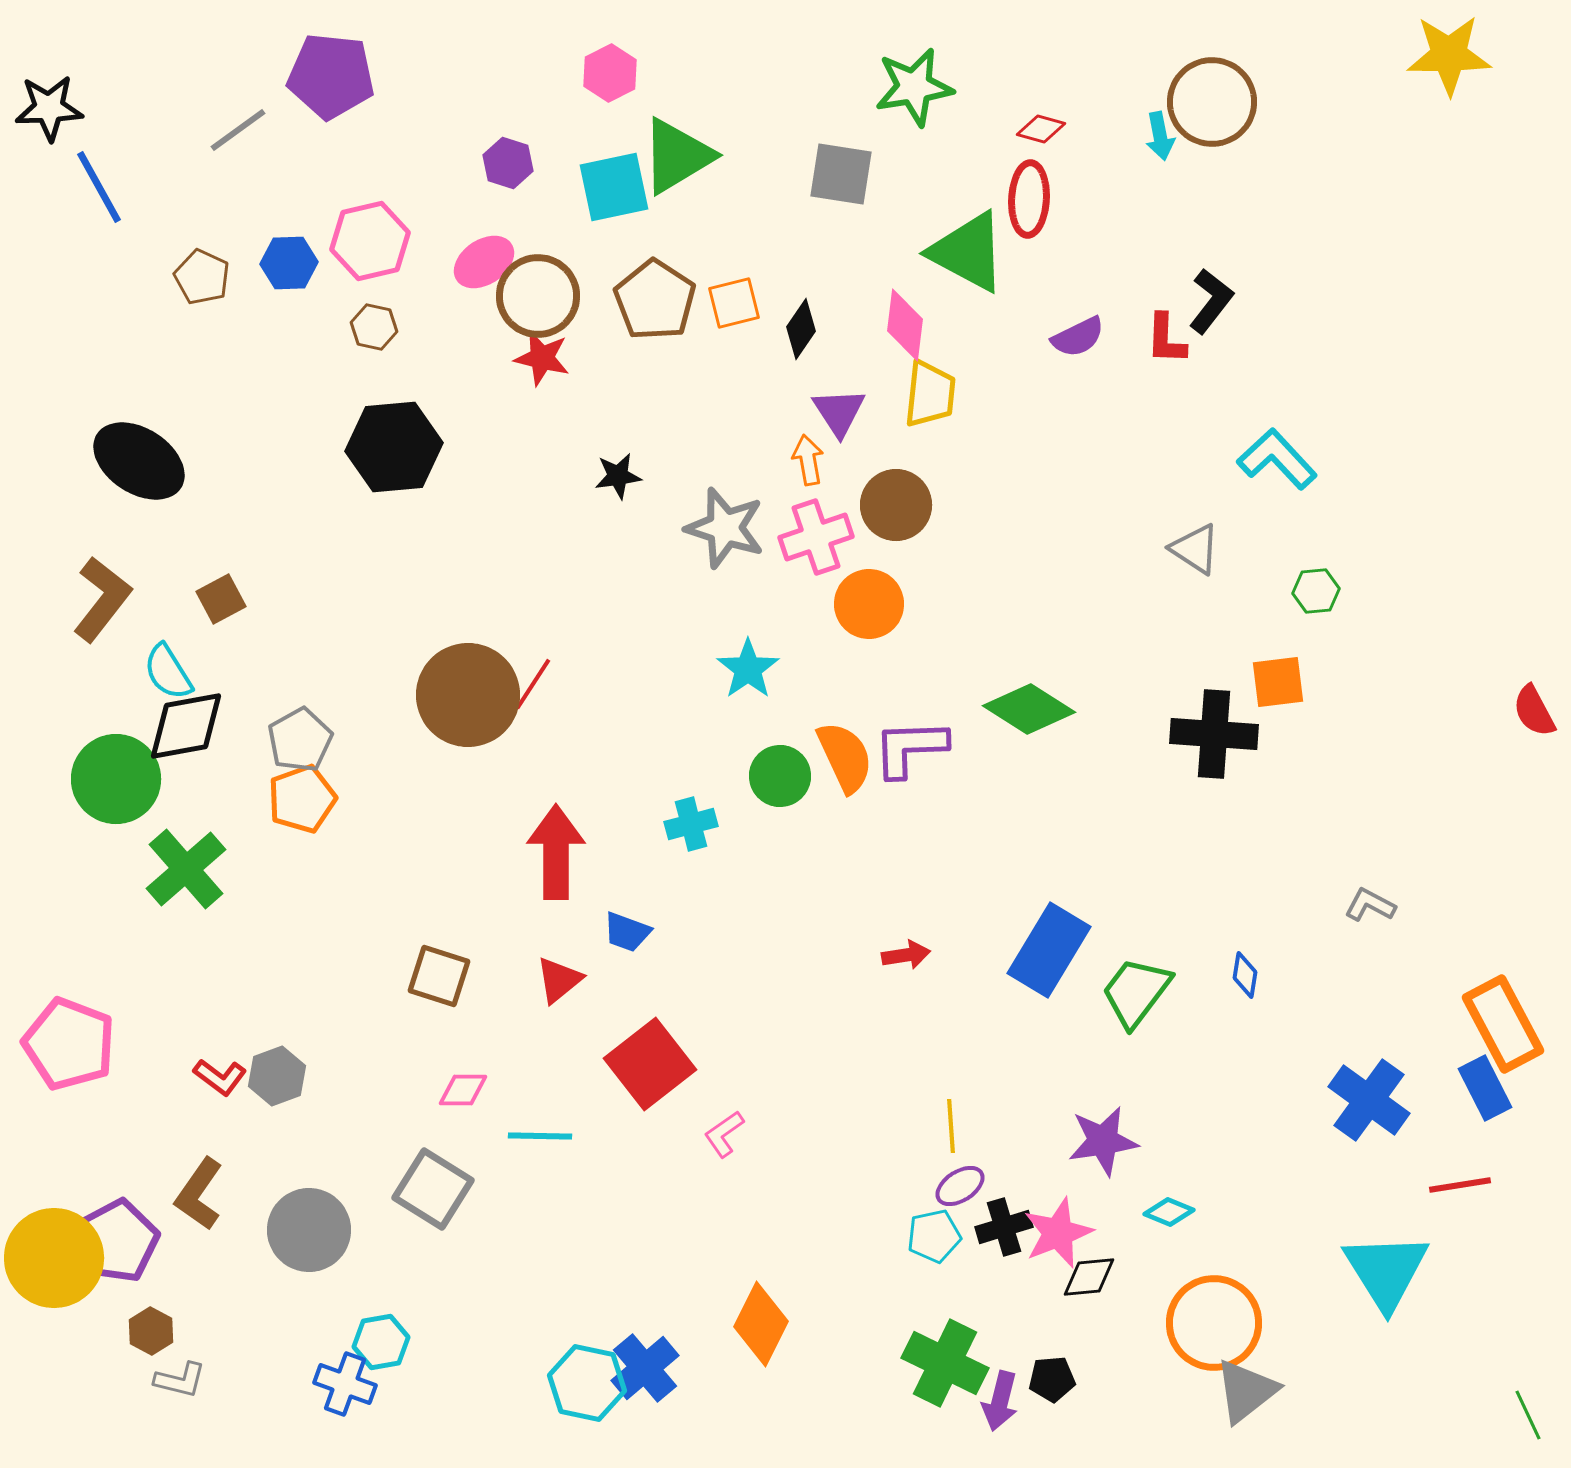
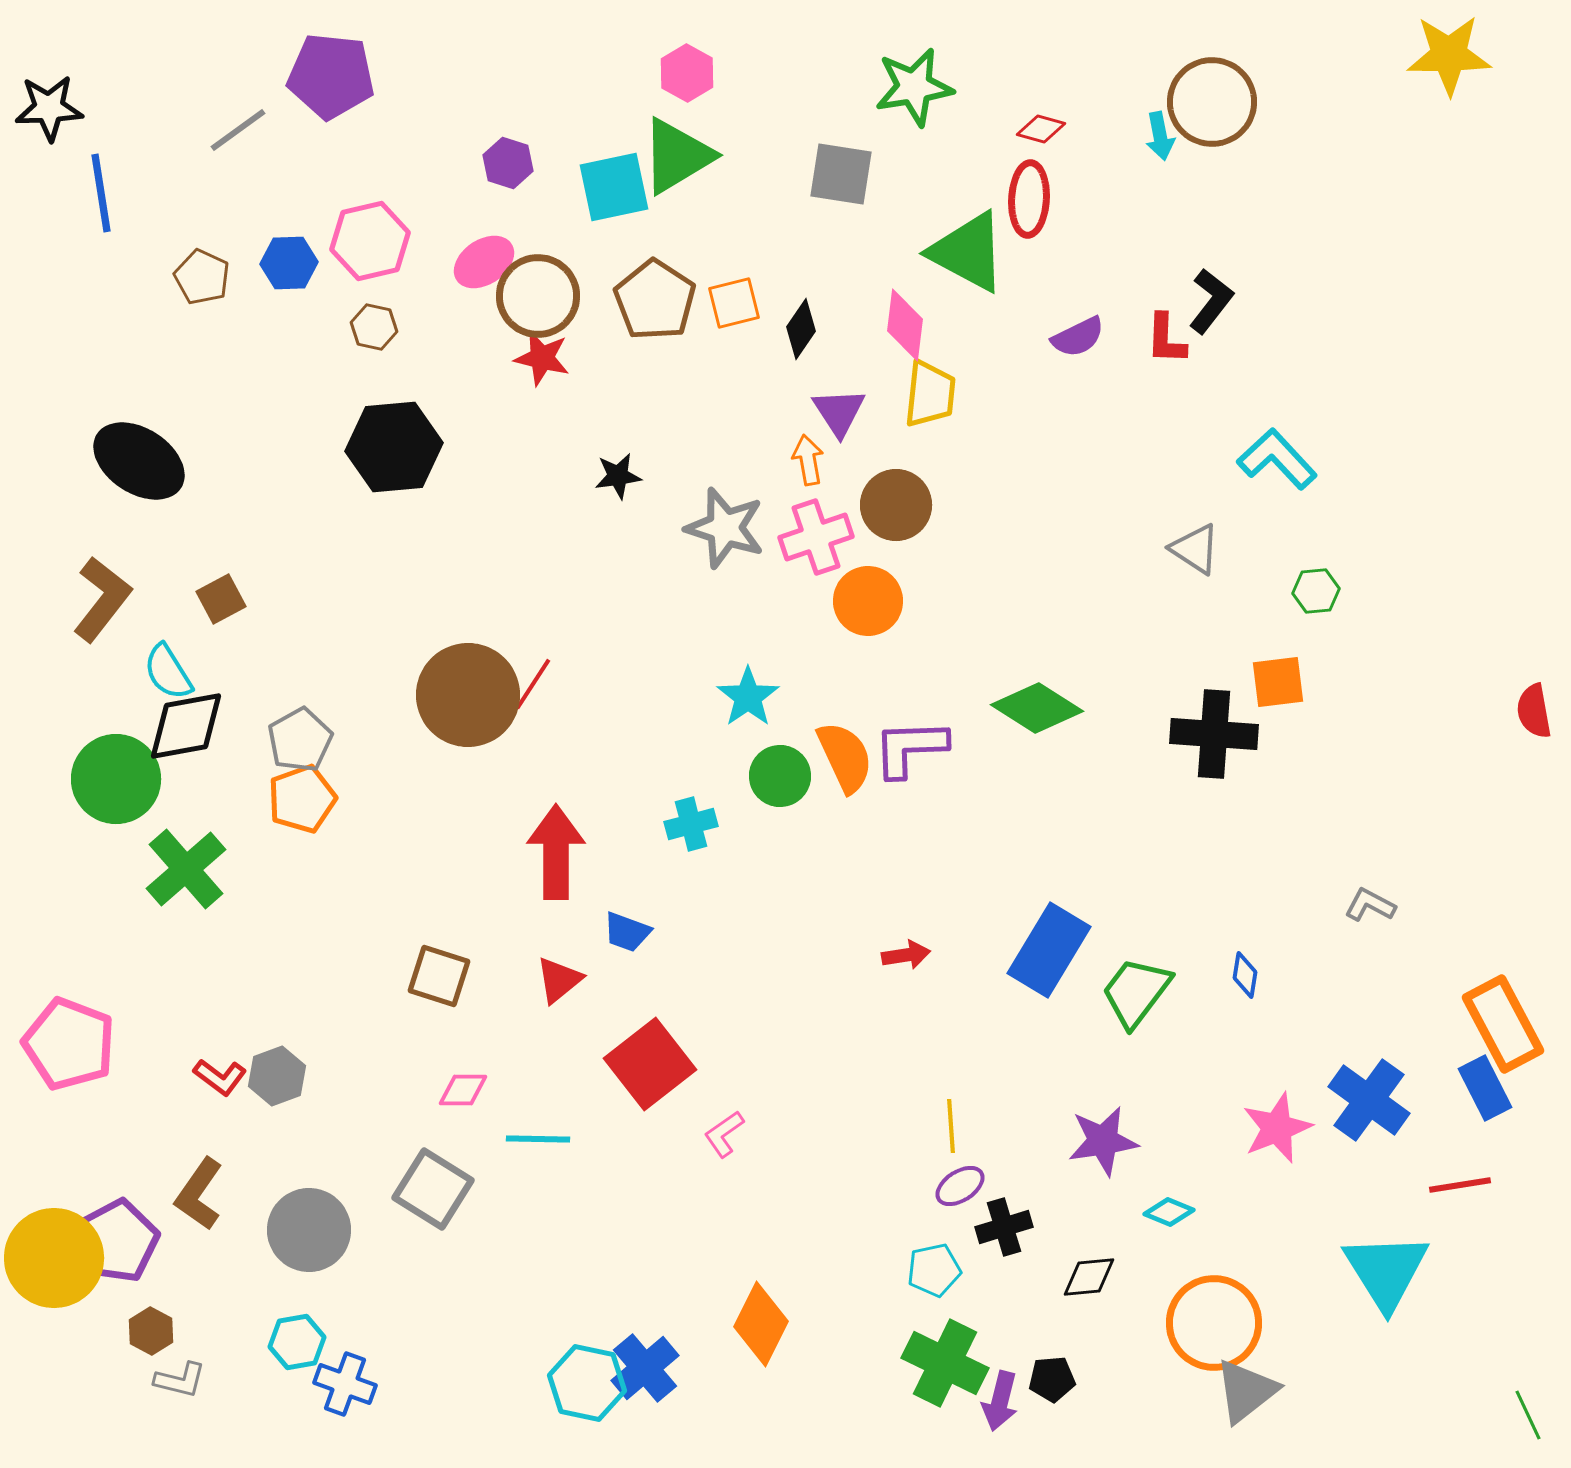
pink hexagon at (610, 73): moved 77 px right; rotated 4 degrees counterclockwise
blue line at (99, 187): moved 2 px right, 6 px down; rotated 20 degrees clockwise
orange circle at (869, 604): moved 1 px left, 3 px up
cyan star at (748, 669): moved 28 px down
green diamond at (1029, 709): moved 8 px right, 1 px up
red semicircle at (1534, 711): rotated 18 degrees clockwise
cyan line at (540, 1136): moved 2 px left, 3 px down
pink star at (1058, 1233): moved 219 px right, 105 px up
cyan pentagon at (934, 1236): moved 34 px down
cyan hexagon at (381, 1342): moved 84 px left
